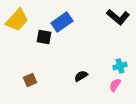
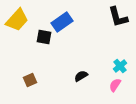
black L-shape: rotated 35 degrees clockwise
cyan cross: rotated 24 degrees counterclockwise
